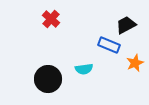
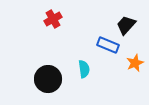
red cross: moved 2 px right; rotated 18 degrees clockwise
black trapezoid: rotated 20 degrees counterclockwise
blue rectangle: moved 1 px left
cyan semicircle: rotated 90 degrees counterclockwise
